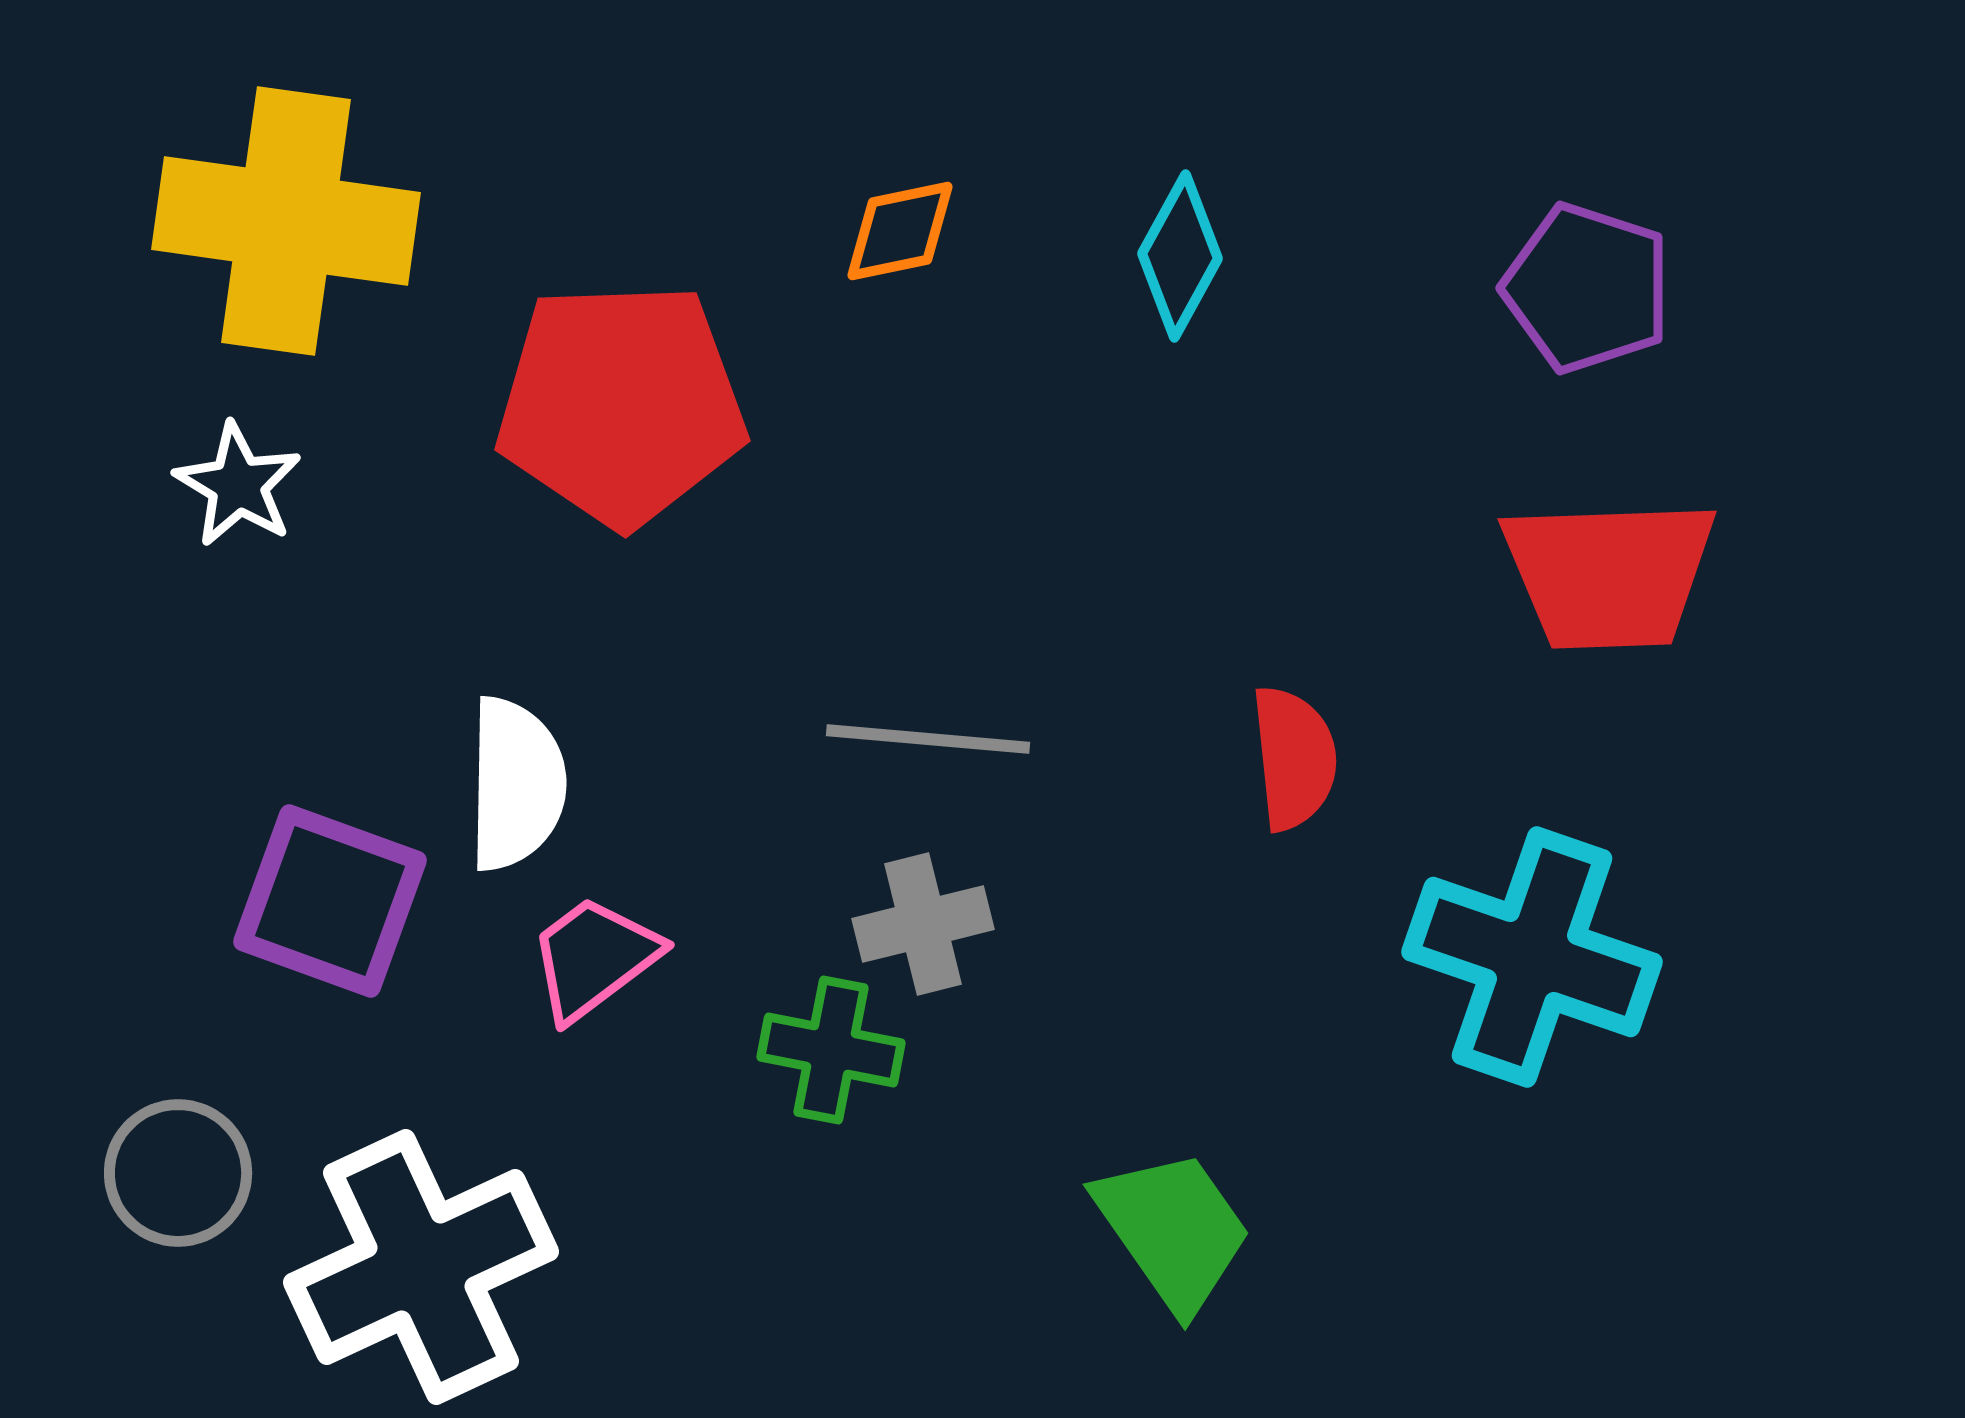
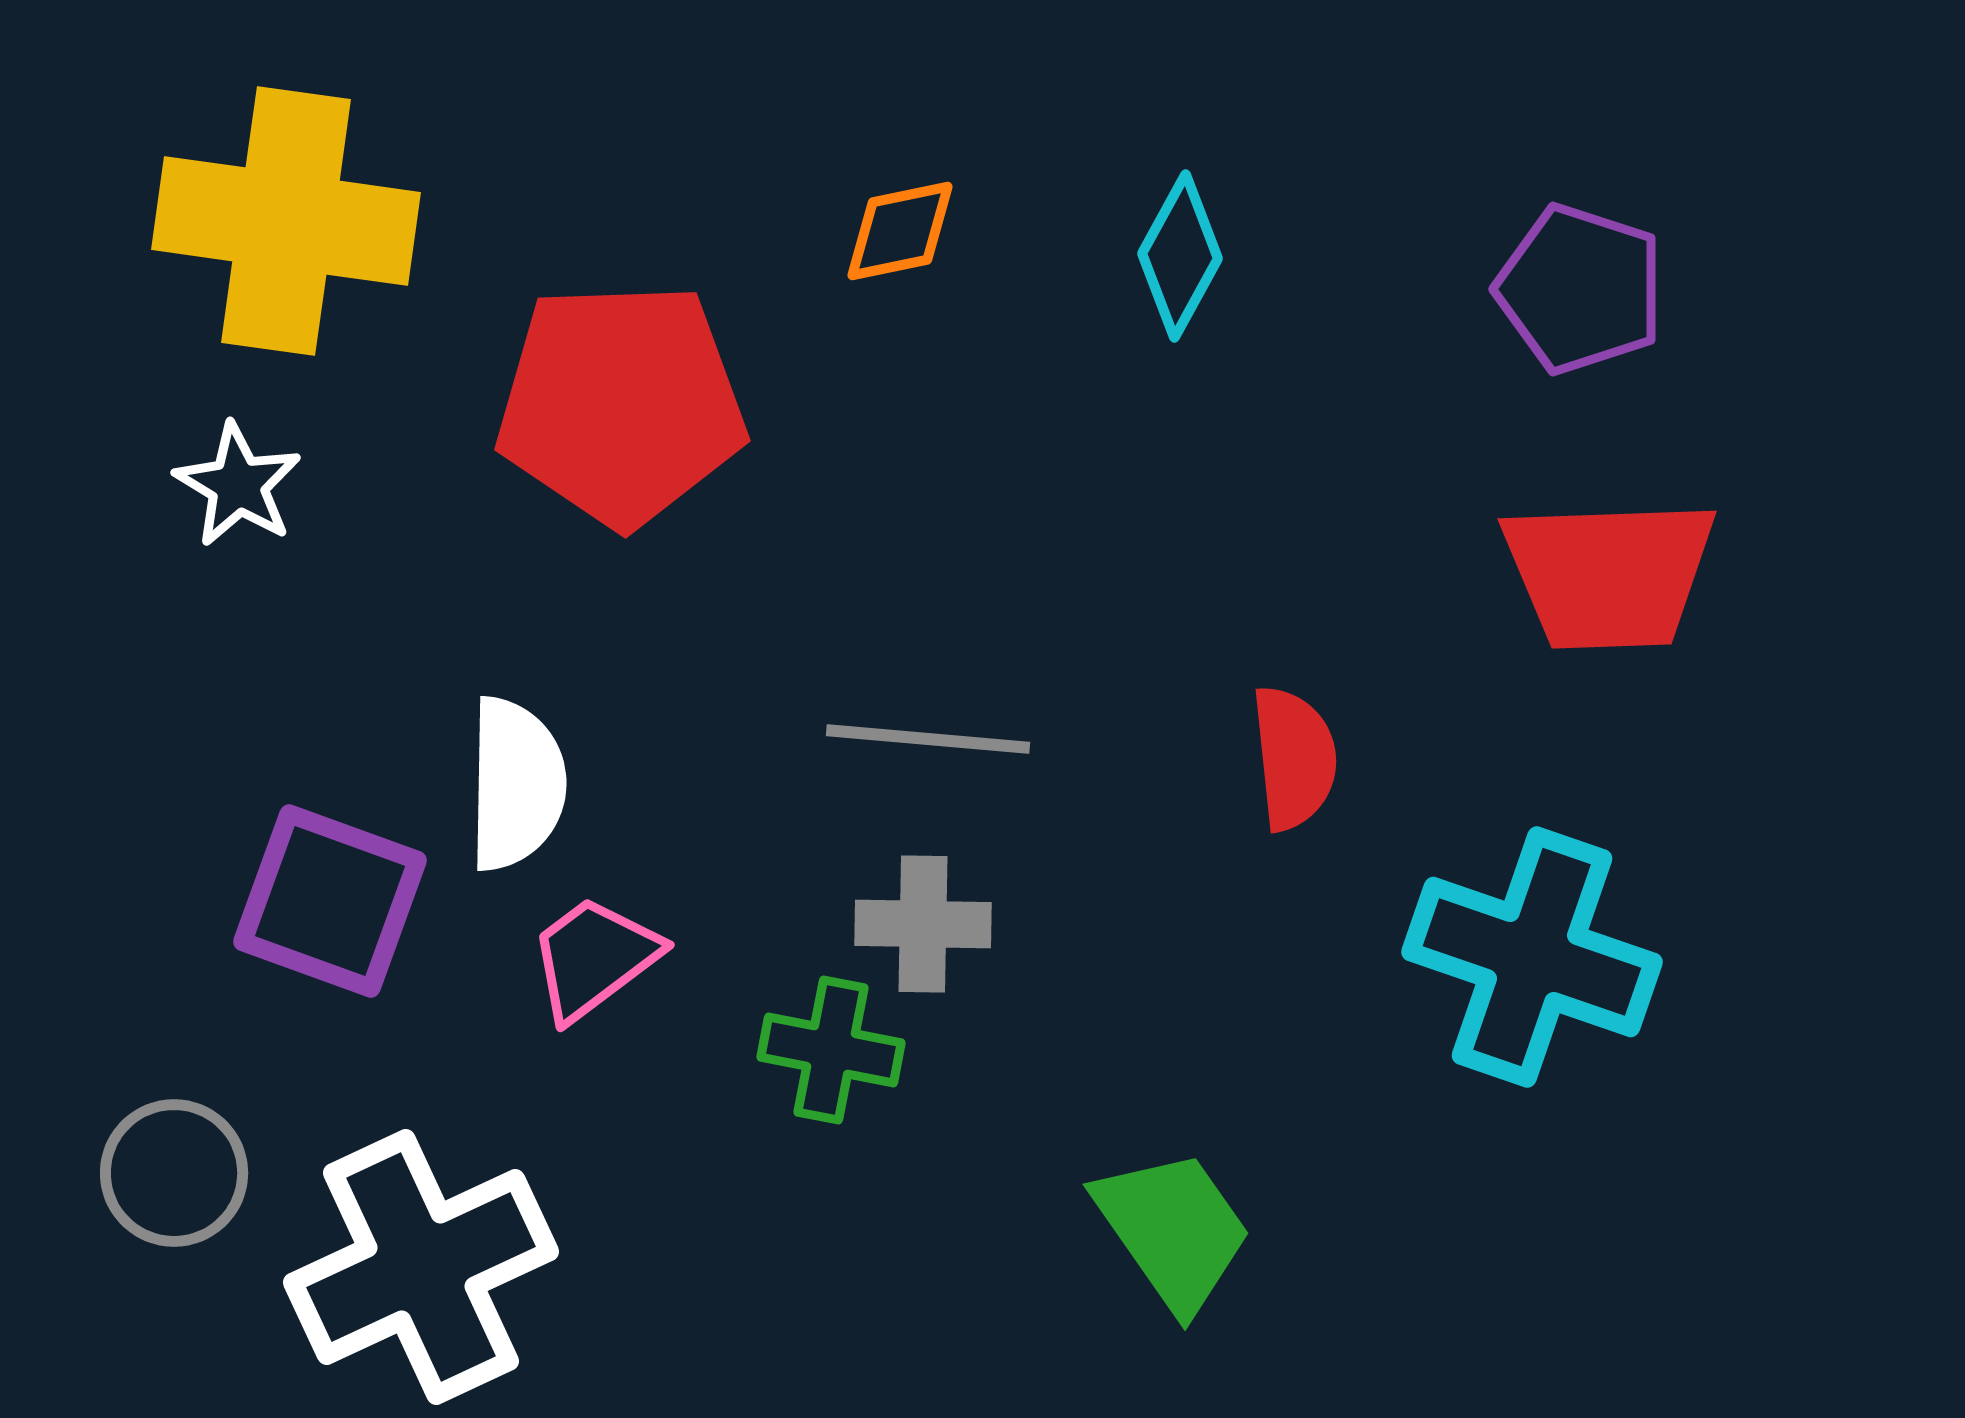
purple pentagon: moved 7 px left, 1 px down
gray cross: rotated 15 degrees clockwise
gray circle: moved 4 px left
